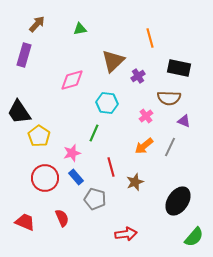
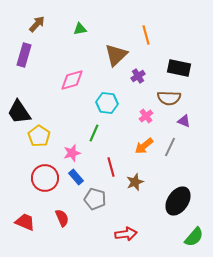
orange line: moved 4 px left, 3 px up
brown triangle: moved 3 px right, 6 px up
